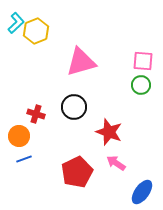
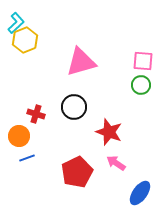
yellow hexagon: moved 11 px left, 9 px down
blue line: moved 3 px right, 1 px up
blue ellipse: moved 2 px left, 1 px down
